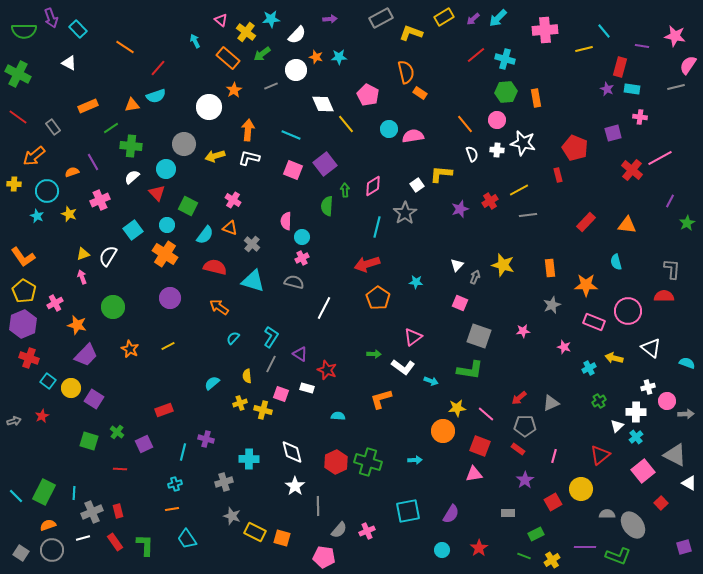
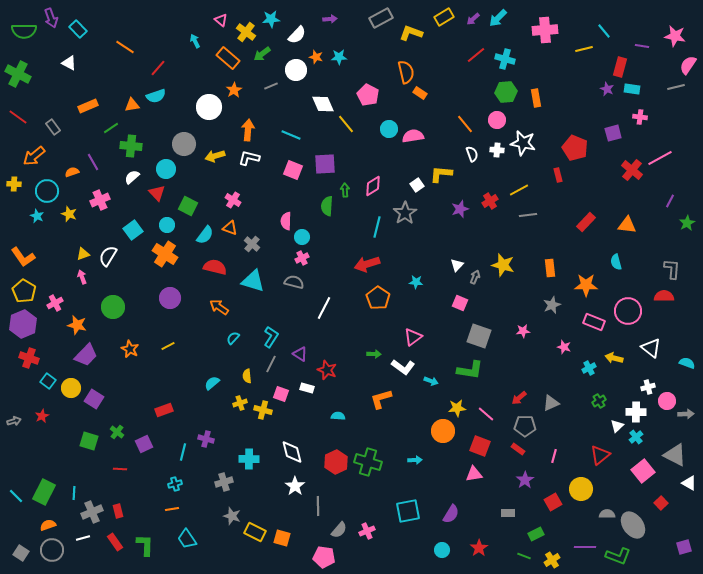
purple square at (325, 164): rotated 35 degrees clockwise
